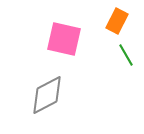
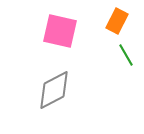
pink square: moved 4 px left, 8 px up
gray diamond: moved 7 px right, 5 px up
